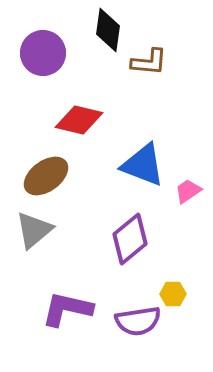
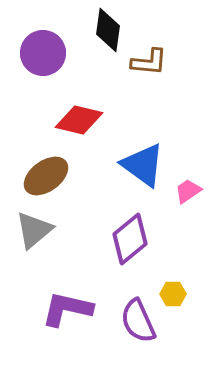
blue triangle: rotated 15 degrees clockwise
purple semicircle: rotated 75 degrees clockwise
